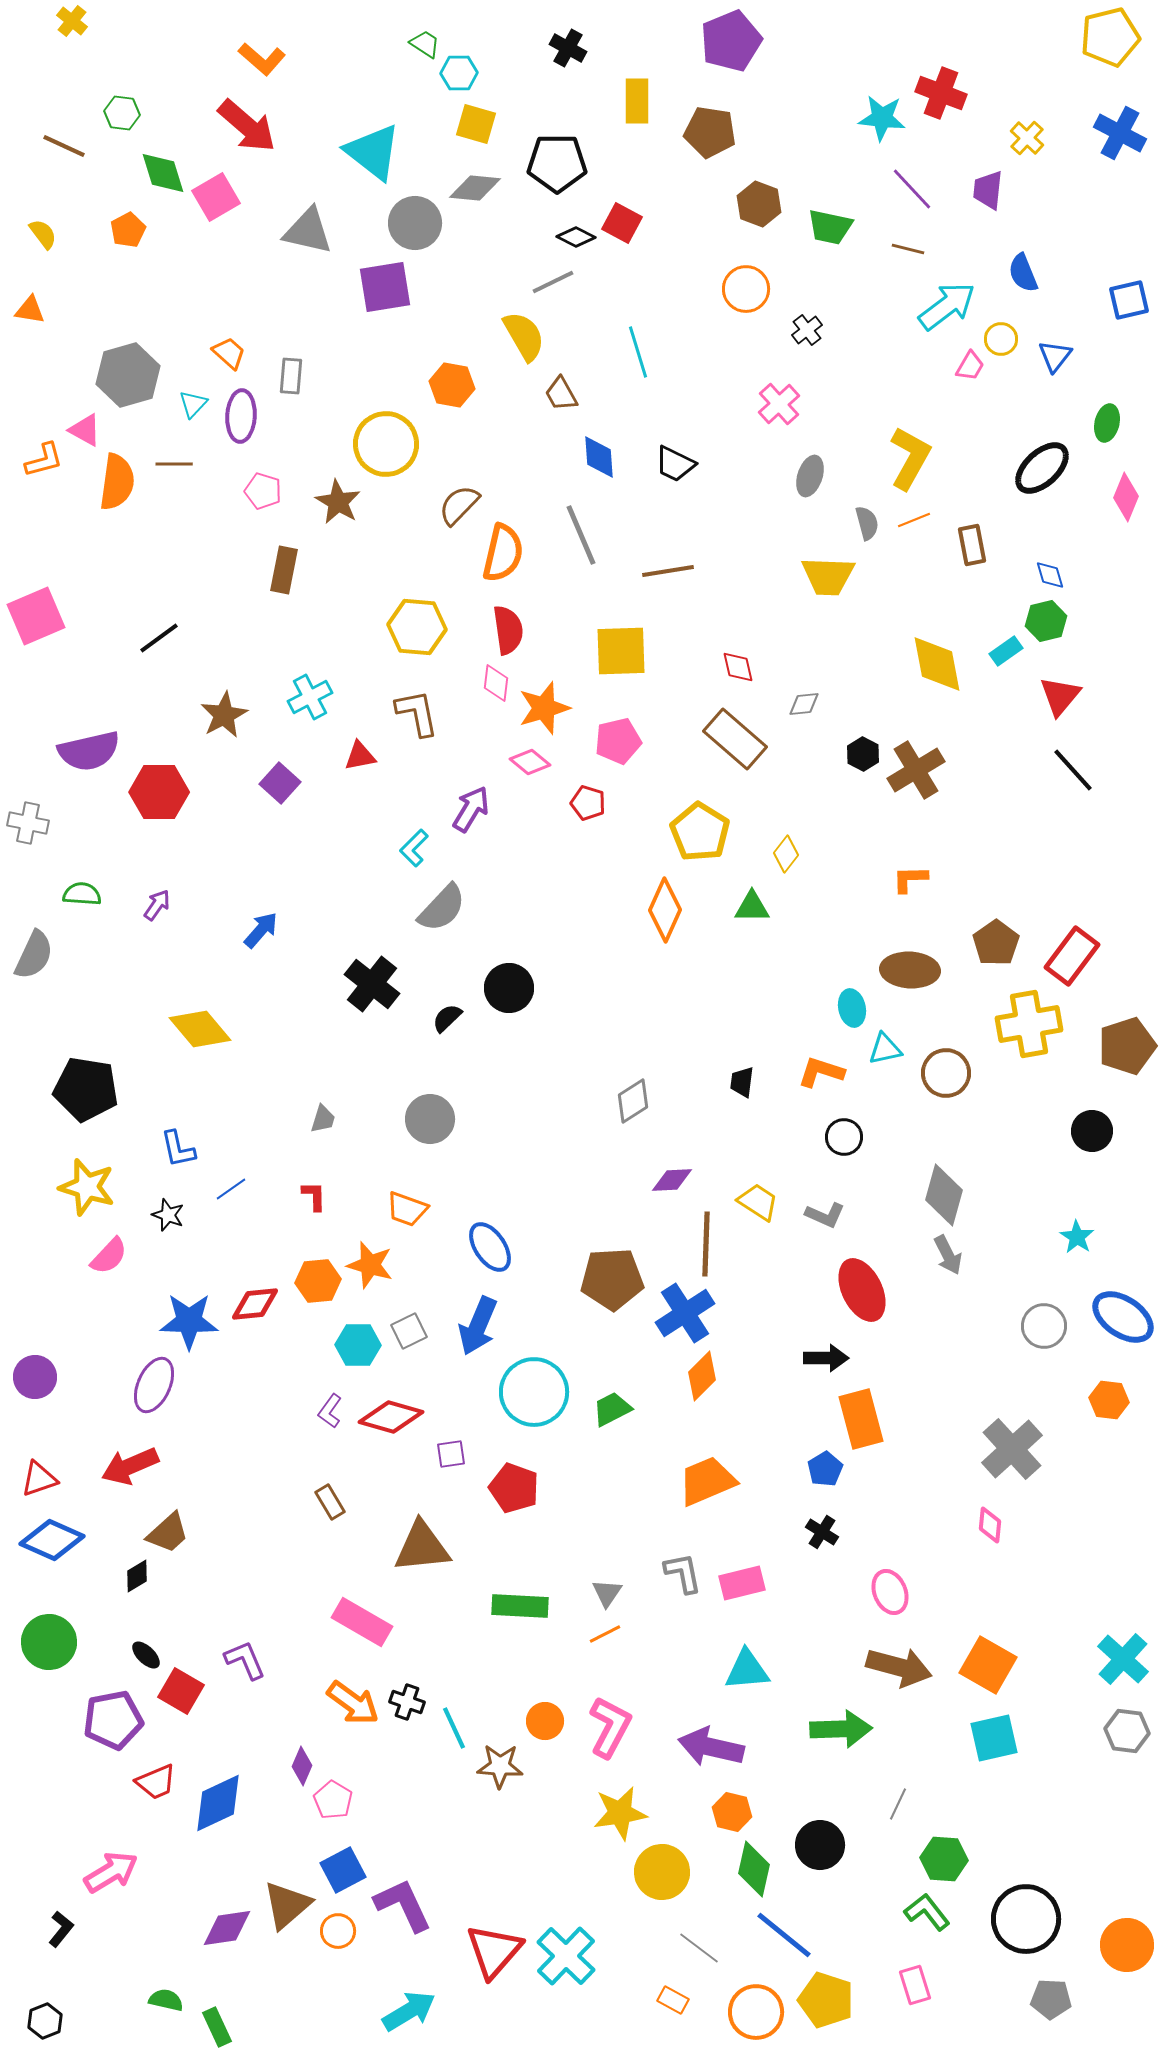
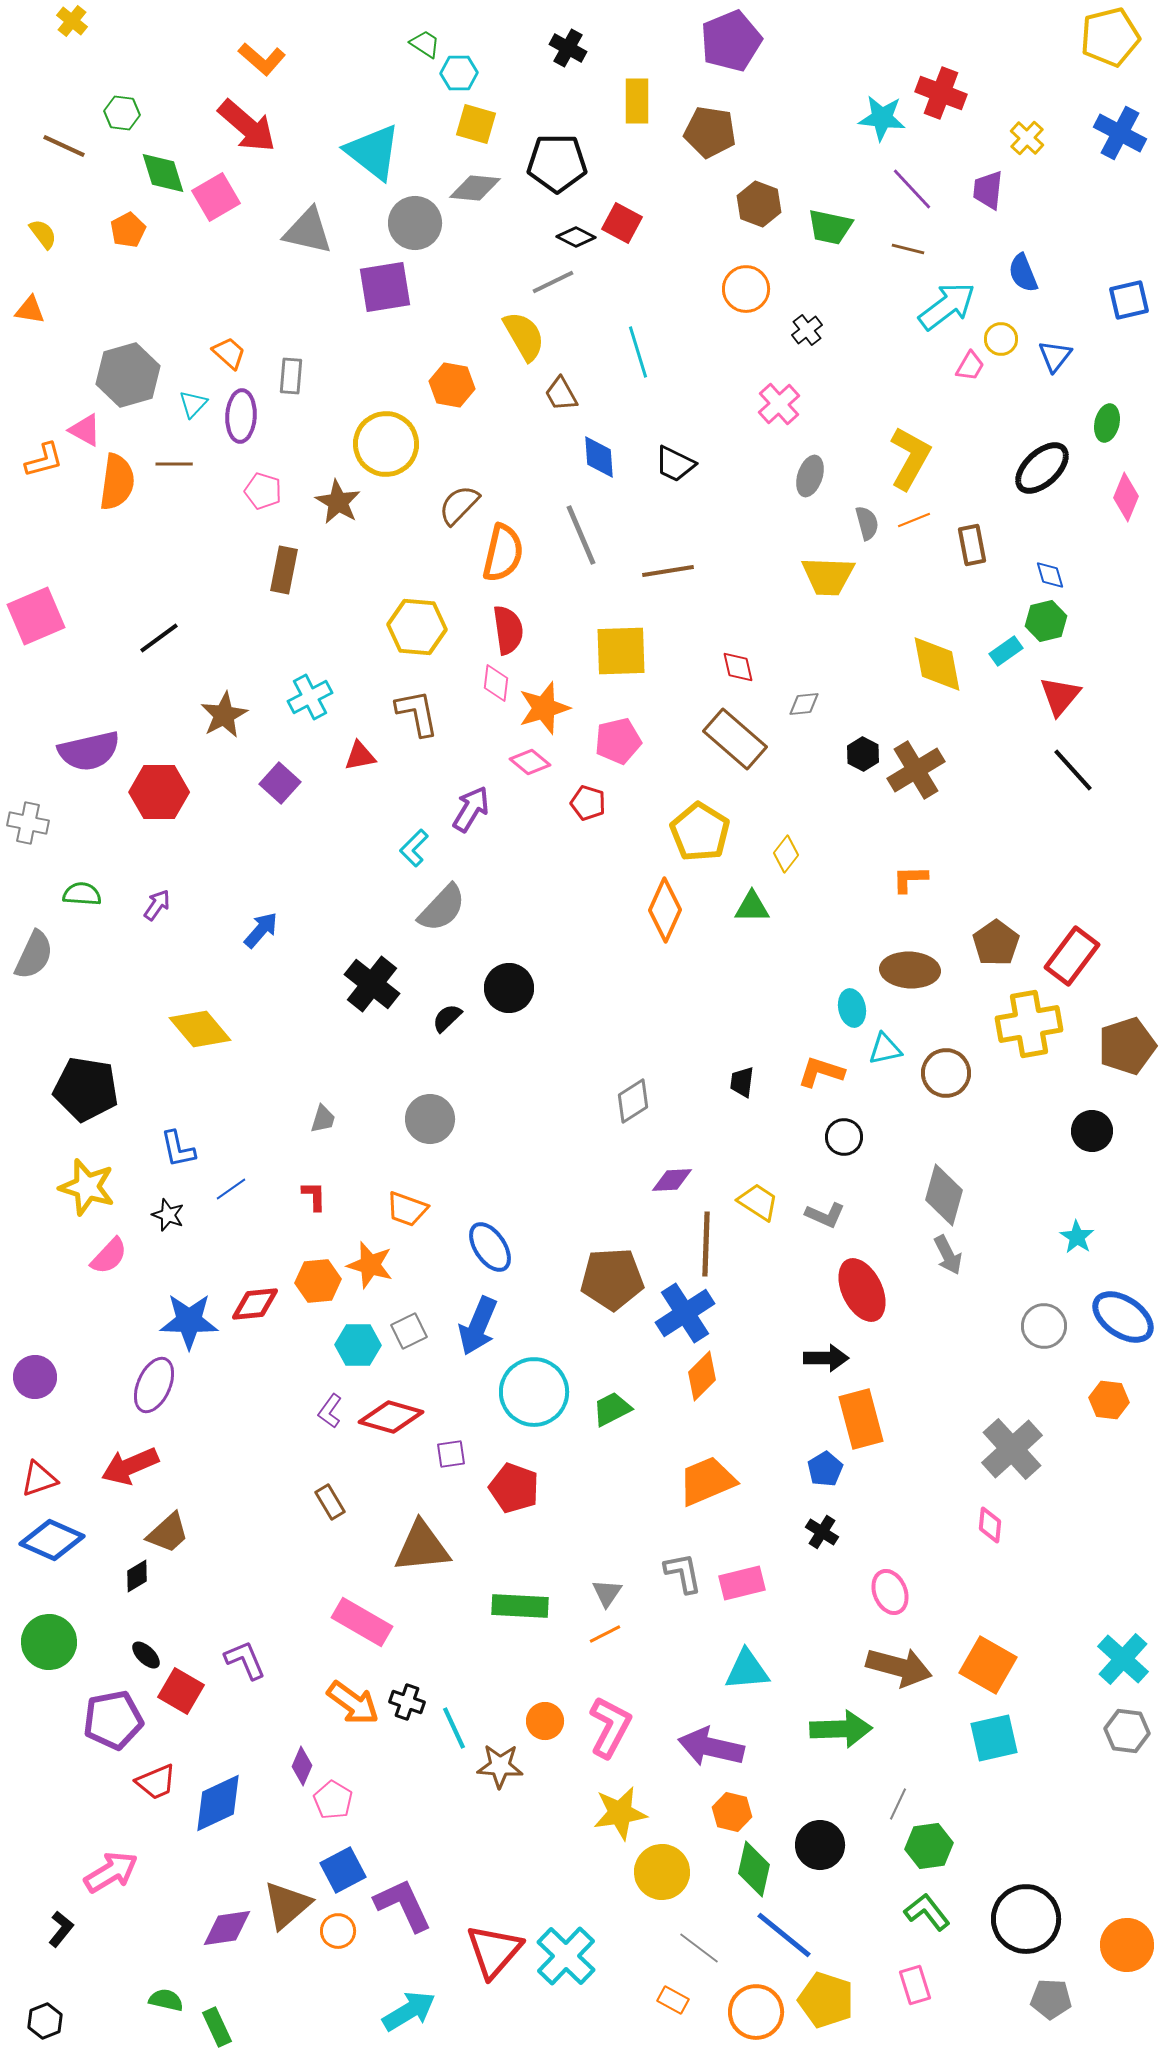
green hexagon at (944, 1859): moved 15 px left, 13 px up; rotated 12 degrees counterclockwise
